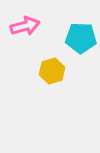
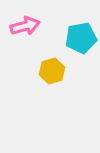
cyan pentagon: rotated 12 degrees counterclockwise
